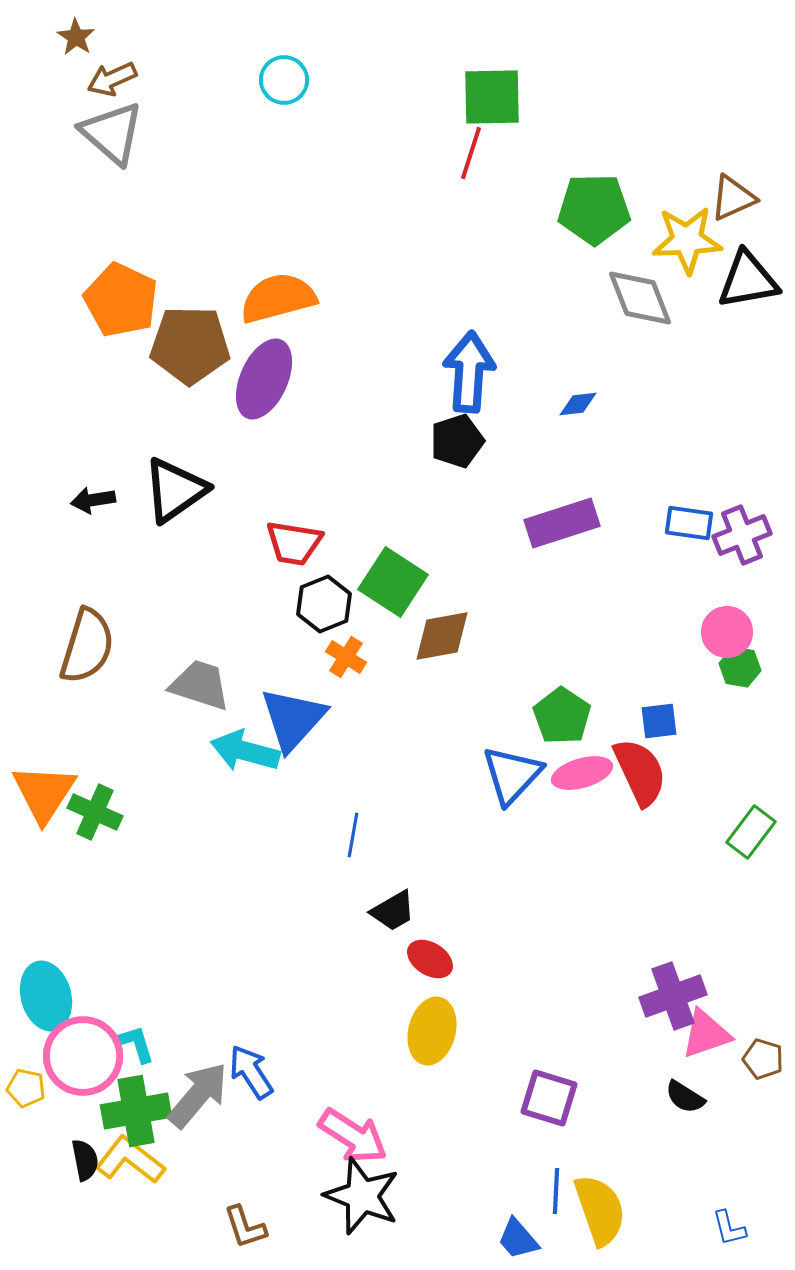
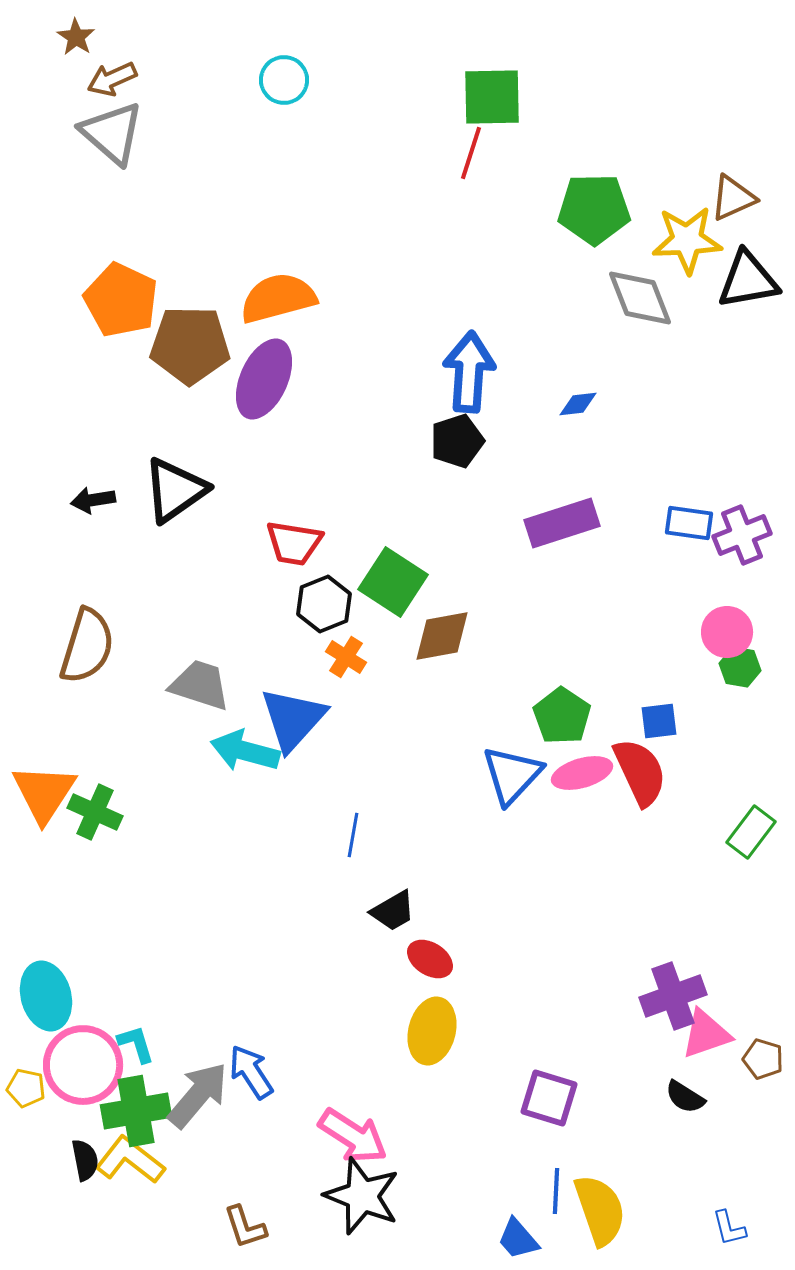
pink circle at (83, 1056): moved 9 px down
